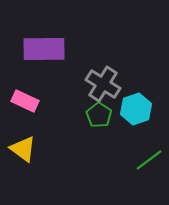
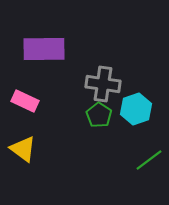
gray cross: rotated 24 degrees counterclockwise
